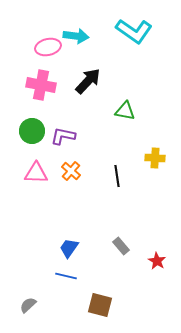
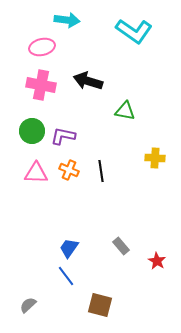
cyan arrow: moved 9 px left, 16 px up
pink ellipse: moved 6 px left
black arrow: rotated 116 degrees counterclockwise
orange cross: moved 2 px left, 1 px up; rotated 18 degrees counterclockwise
black line: moved 16 px left, 5 px up
blue line: rotated 40 degrees clockwise
